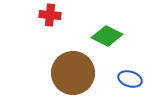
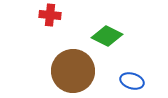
brown circle: moved 2 px up
blue ellipse: moved 2 px right, 2 px down
